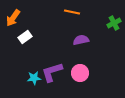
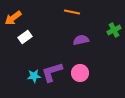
orange arrow: rotated 18 degrees clockwise
green cross: moved 7 px down
cyan star: moved 2 px up
